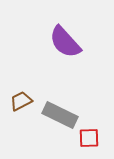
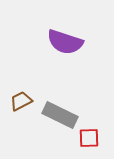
purple semicircle: rotated 30 degrees counterclockwise
